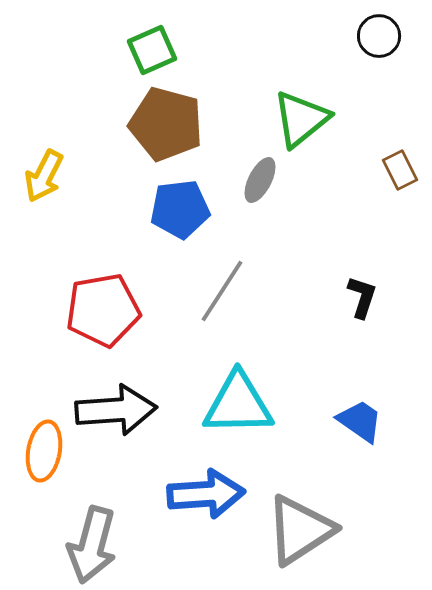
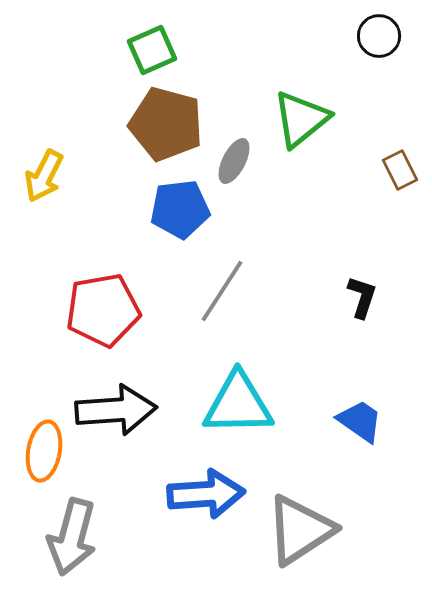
gray ellipse: moved 26 px left, 19 px up
gray arrow: moved 20 px left, 8 px up
